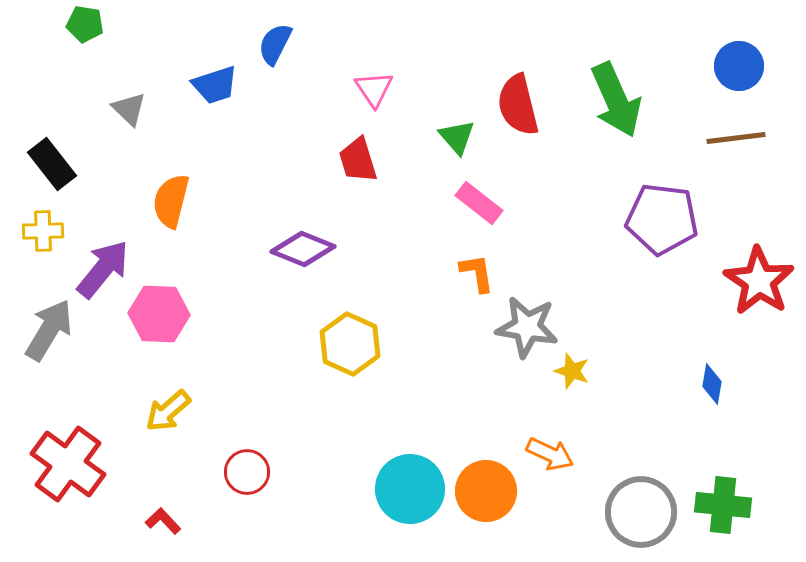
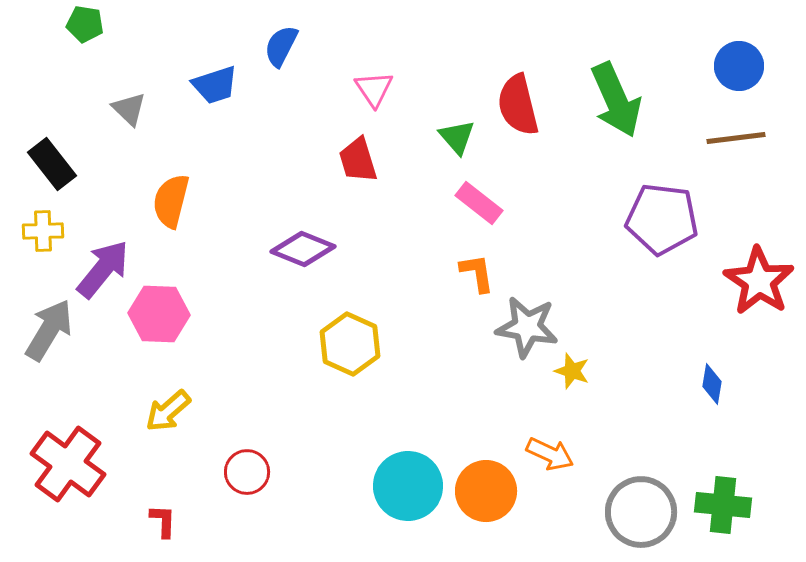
blue semicircle: moved 6 px right, 2 px down
cyan circle: moved 2 px left, 3 px up
red L-shape: rotated 45 degrees clockwise
